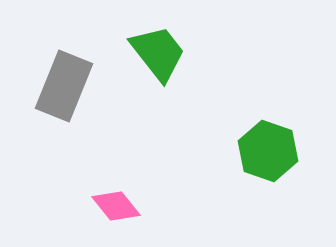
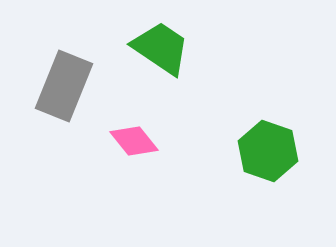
green trapezoid: moved 3 px right, 5 px up; rotated 18 degrees counterclockwise
pink diamond: moved 18 px right, 65 px up
